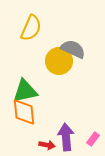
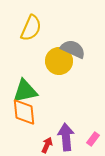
red arrow: rotated 77 degrees counterclockwise
